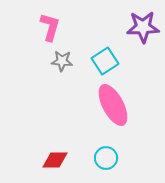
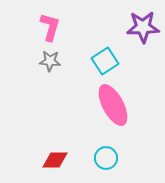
gray star: moved 12 px left
